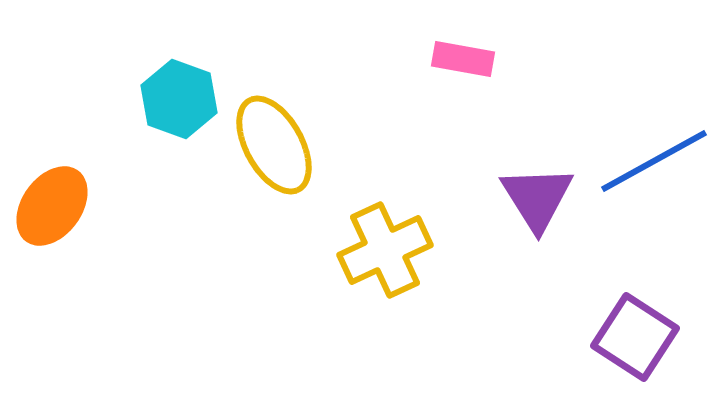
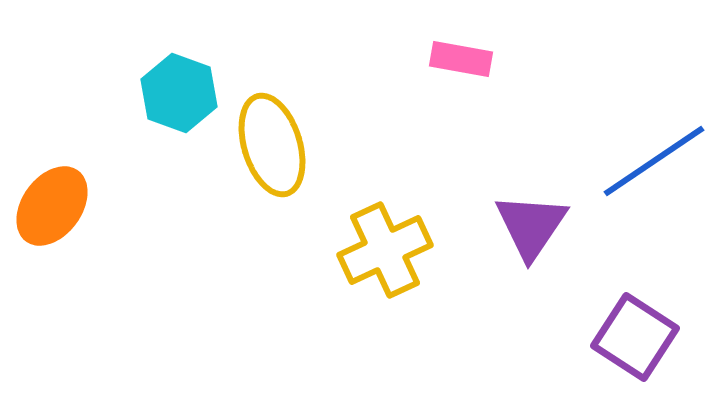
pink rectangle: moved 2 px left
cyan hexagon: moved 6 px up
yellow ellipse: moved 2 px left; rotated 12 degrees clockwise
blue line: rotated 5 degrees counterclockwise
purple triangle: moved 6 px left, 28 px down; rotated 6 degrees clockwise
